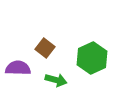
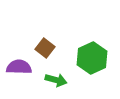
purple semicircle: moved 1 px right, 1 px up
